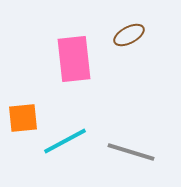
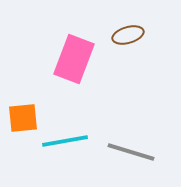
brown ellipse: moved 1 px left; rotated 12 degrees clockwise
pink rectangle: rotated 27 degrees clockwise
cyan line: rotated 18 degrees clockwise
